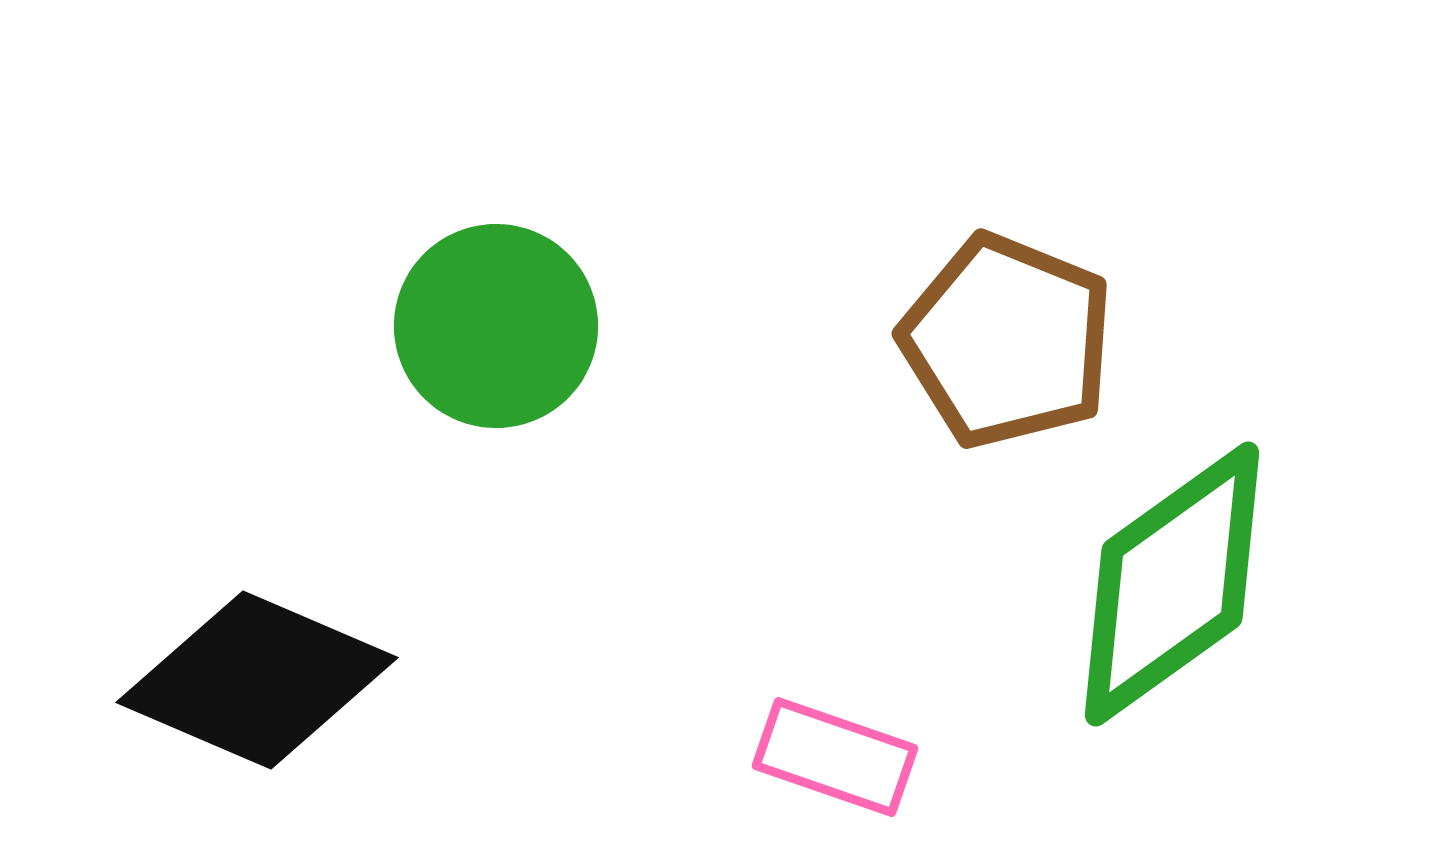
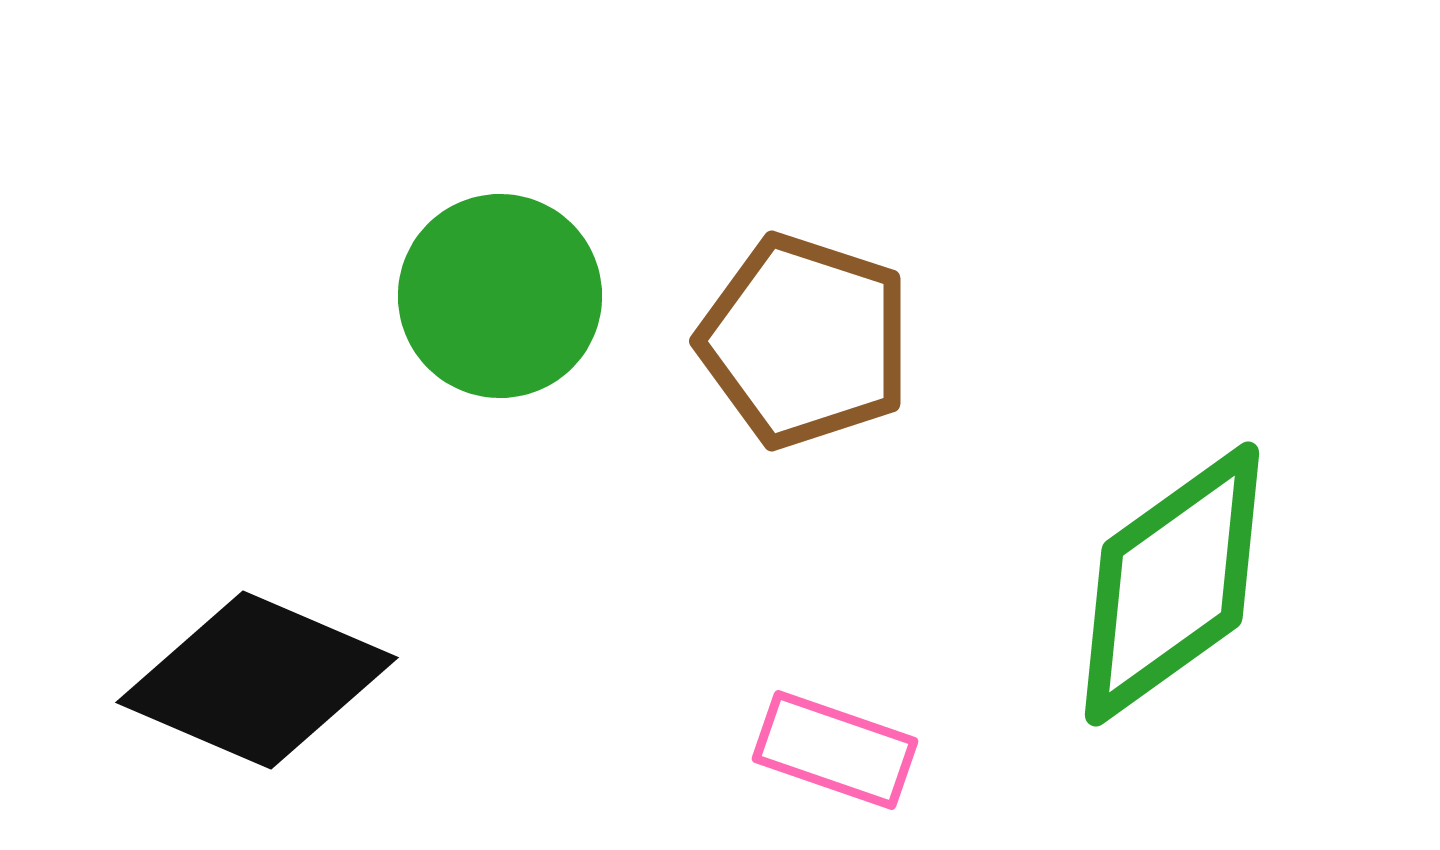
green circle: moved 4 px right, 30 px up
brown pentagon: moved 202 px left; rotated 4 degrees counterclockwise
pink rectangle: moved 7 px up
